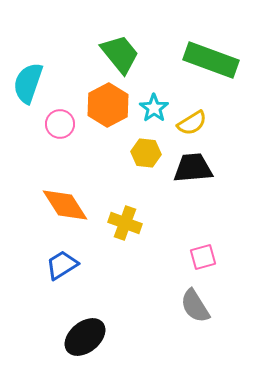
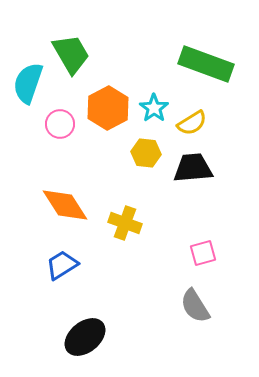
green trapezoid: moved 49 px left; rotated 9 degrees clockwise
green rectangle: moved 5 px left, 4 px down
orange hexagon: moved 3 px down
pink square: moved 4 px up
